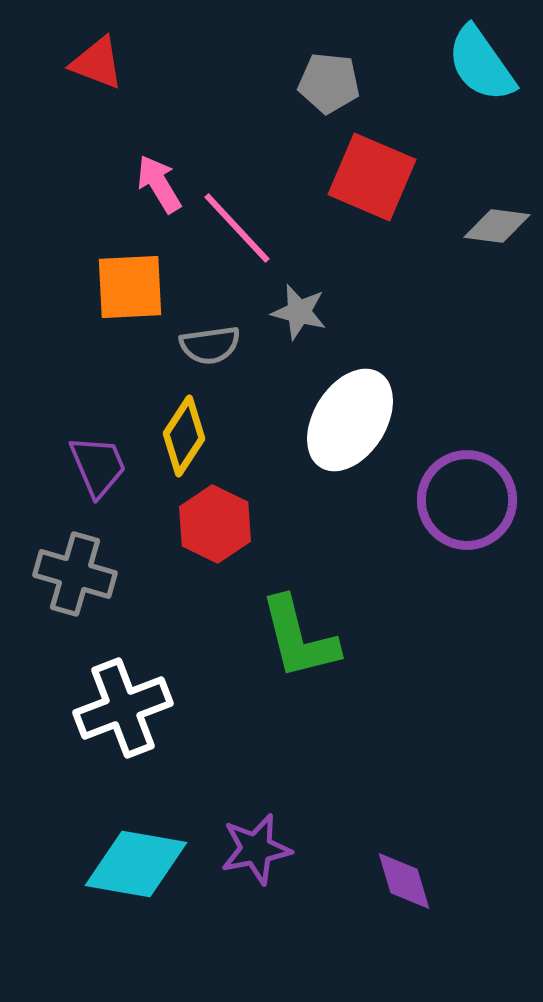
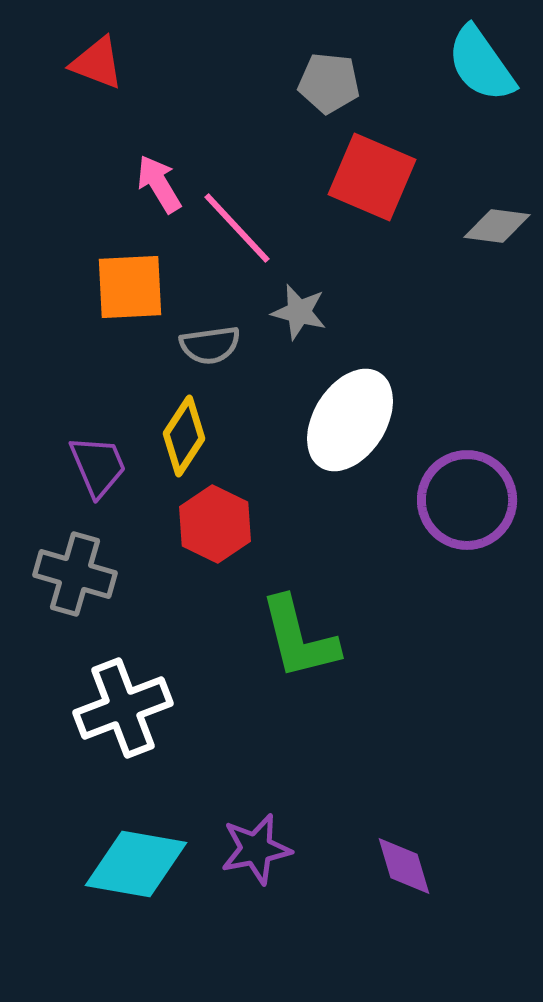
purple diamond: moved 15 px up
